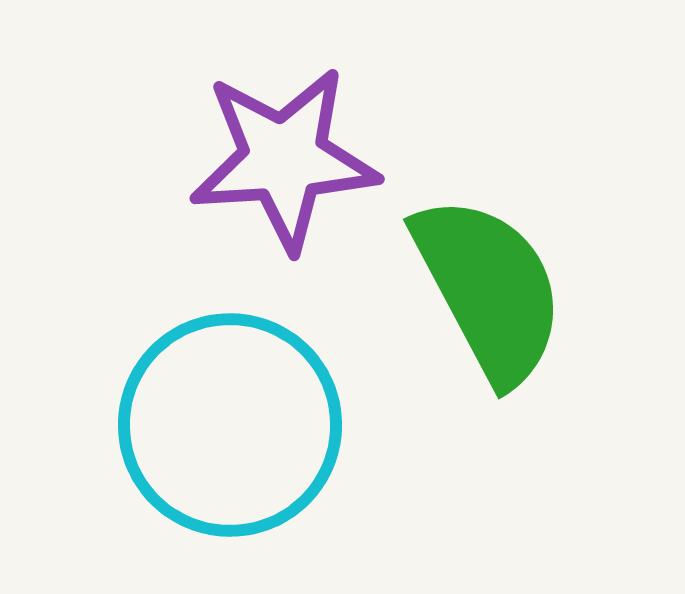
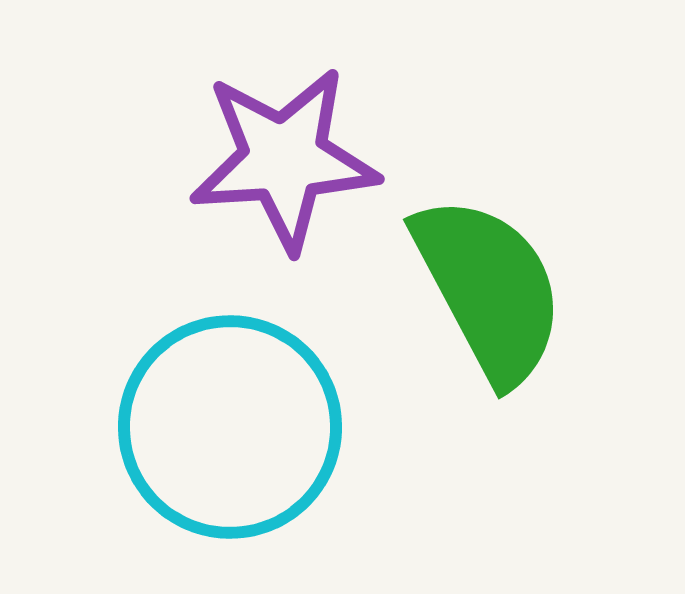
cyan circle: moved 2 px down
